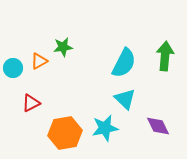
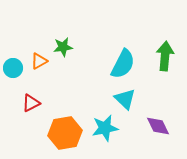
cyan semicircle: moved 1 px left, 1 px down
